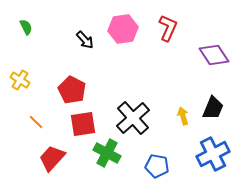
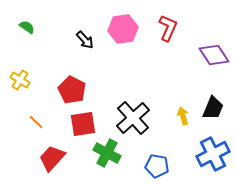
green semicircle: moved 1 px right; rotated 28 degrees counterclockwise
